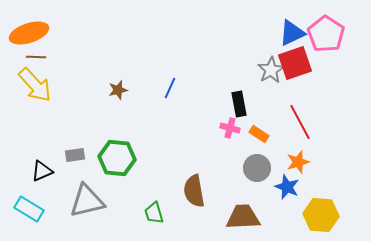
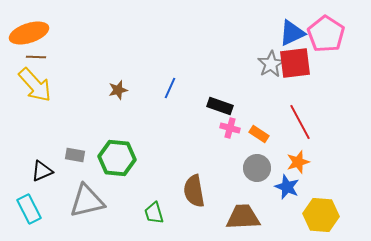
red square: rotated 12 degrees clockwise
gray star: moved 6 px up
black rectangle: moved 19 px left, 2 px down; rotated 60 degrees counterclockwise
gray rectangle: rotated 18 degrees clockwise
cyan rectangle: rotated 32 degrees clockwise
